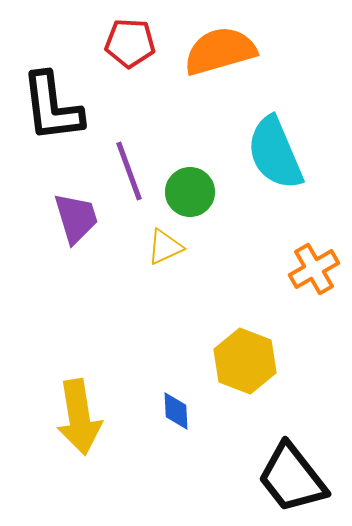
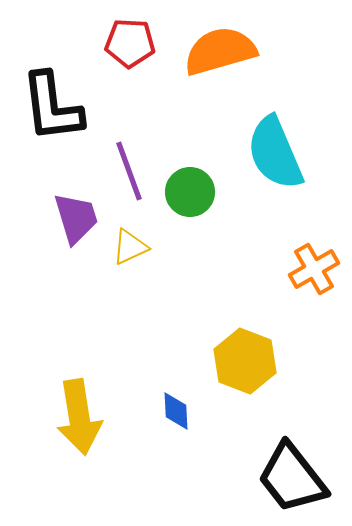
yellow triangle: moved 35 px left
